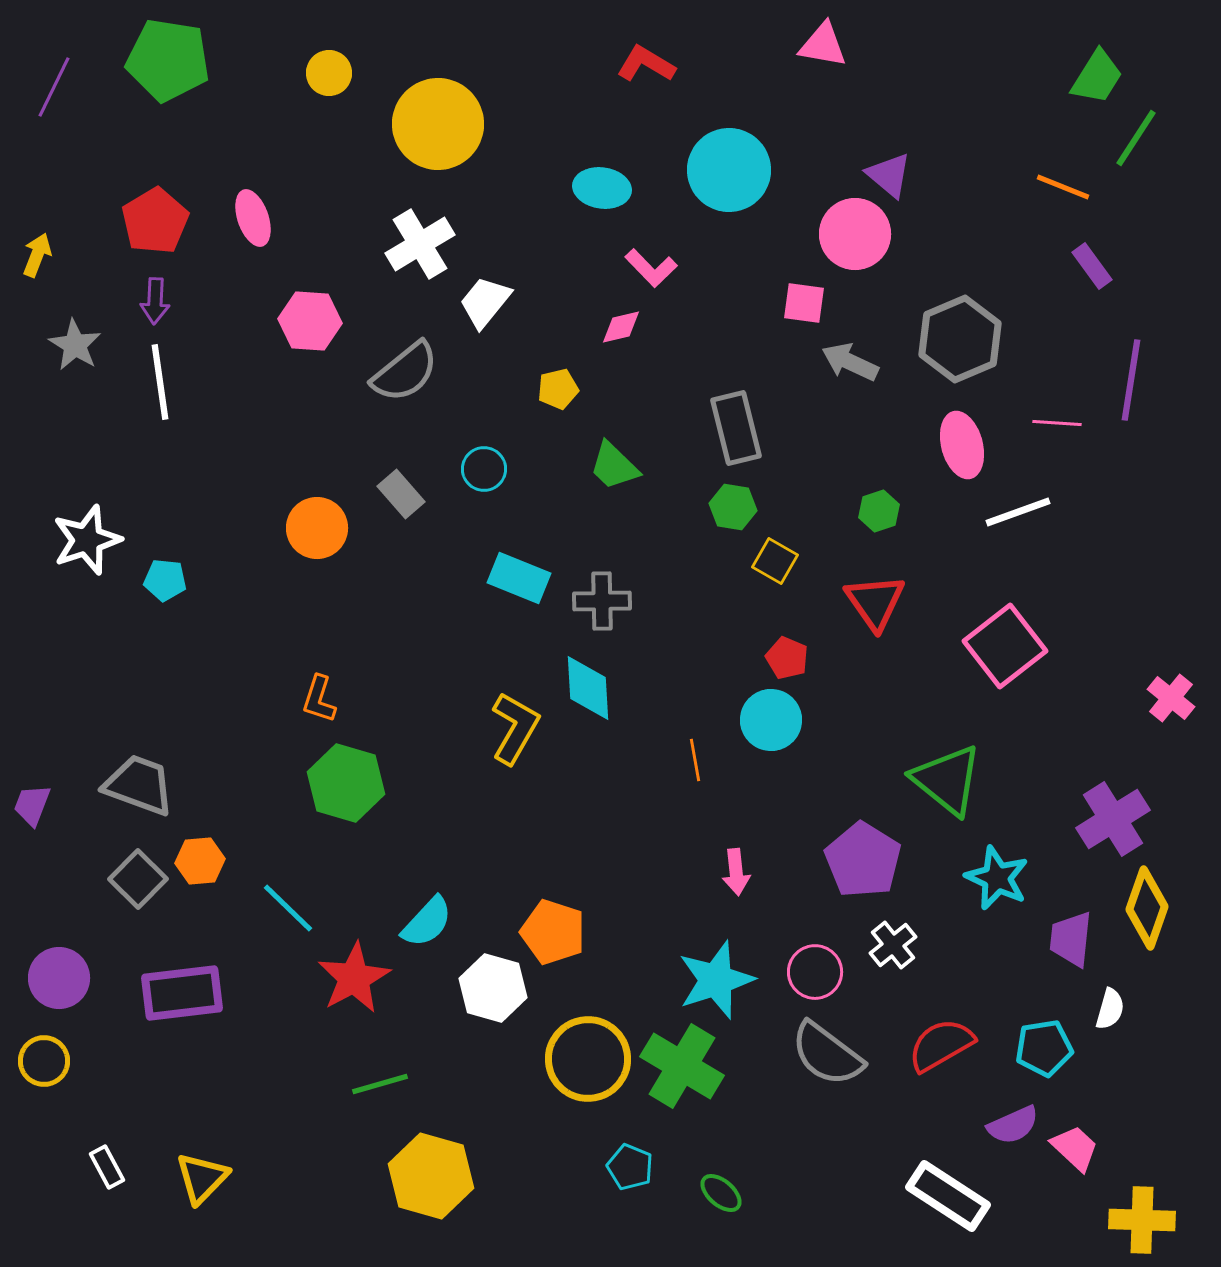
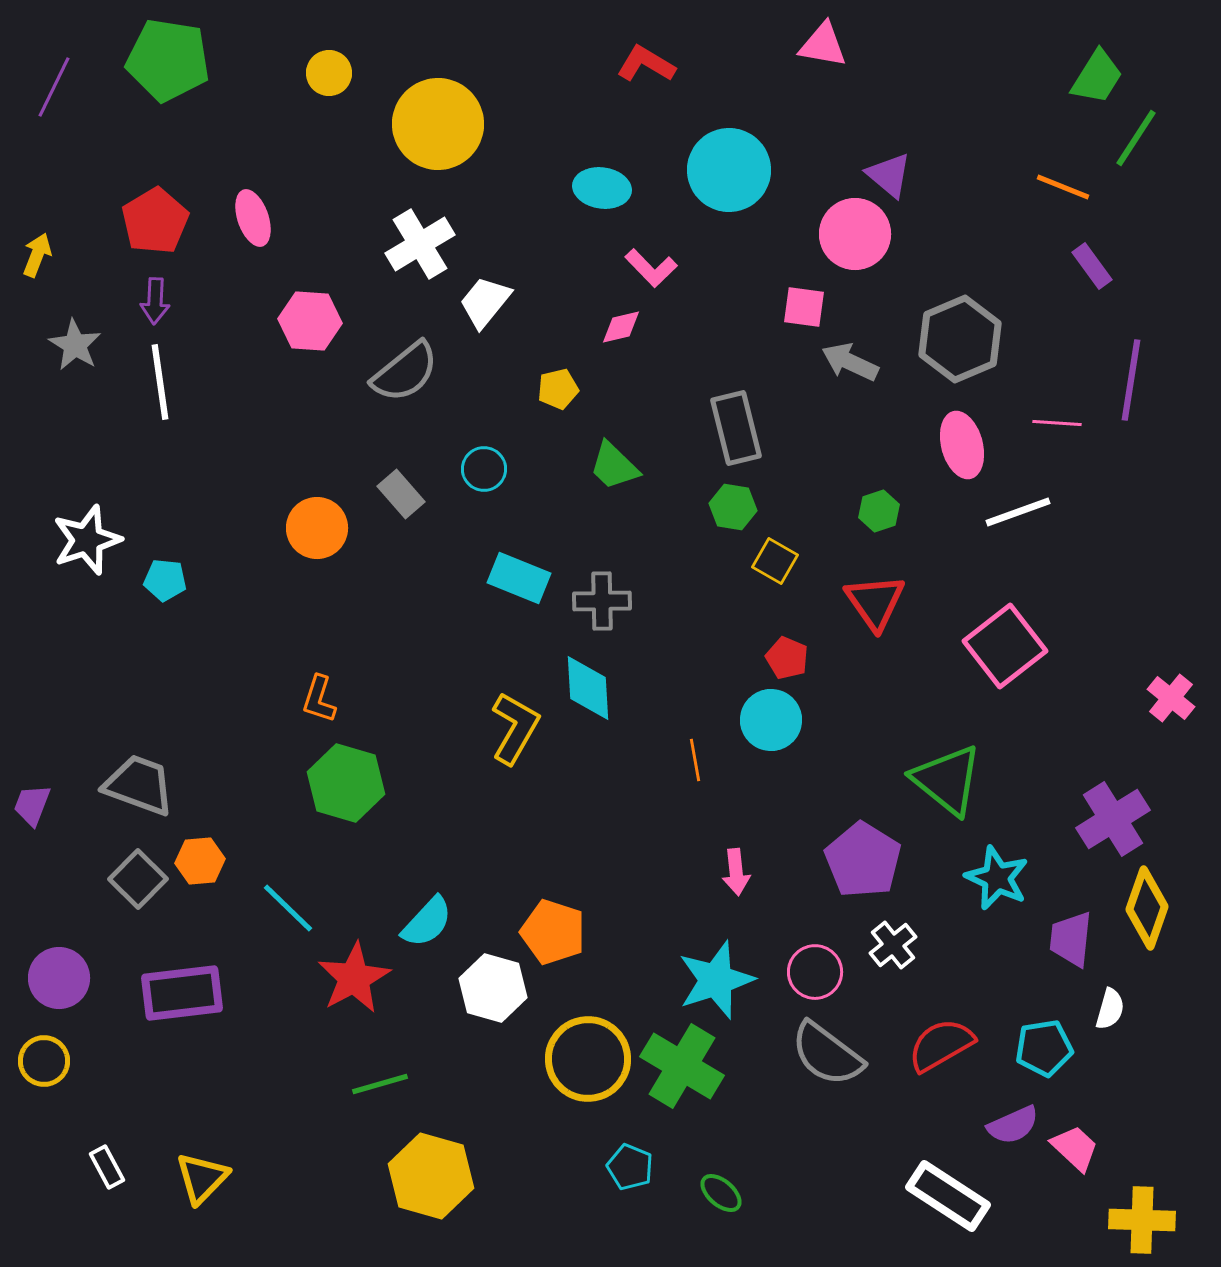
pink square at (804, 303): moved 4 px down
